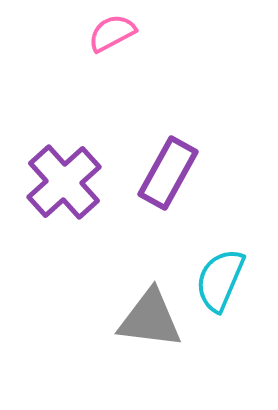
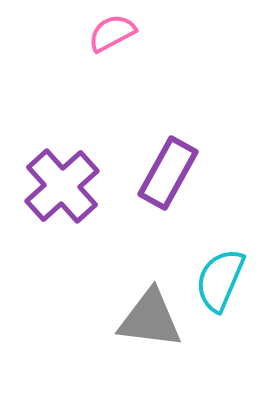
purple cross: moved 2 px left, 4 px down
